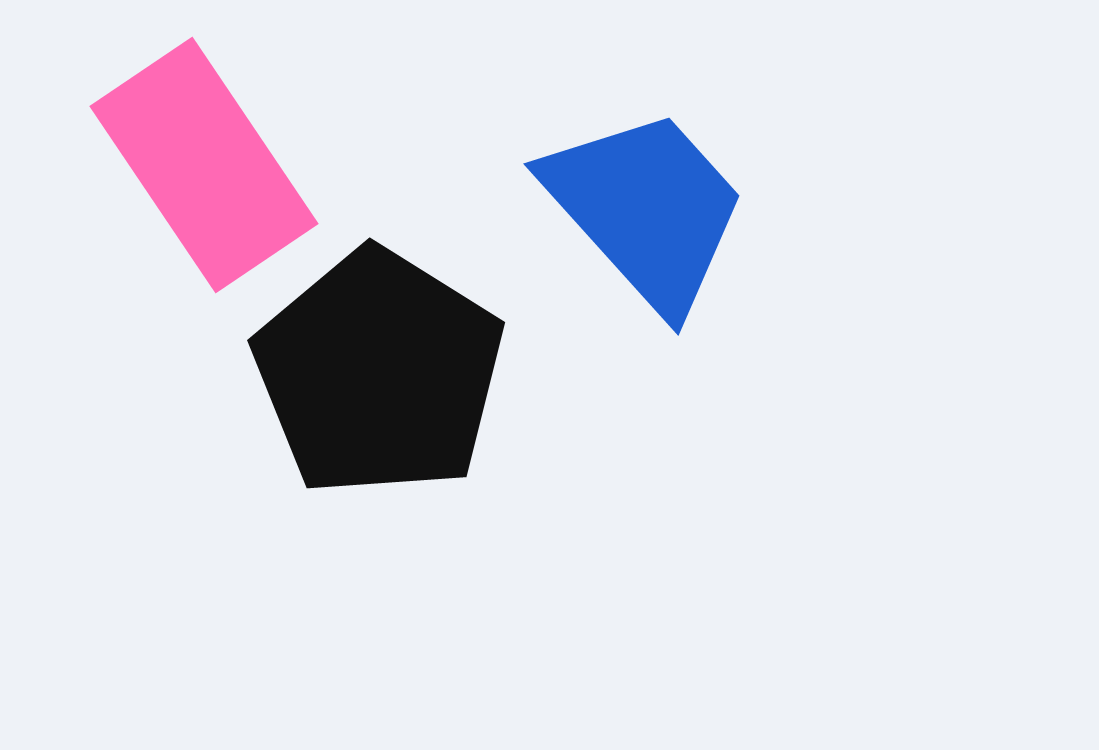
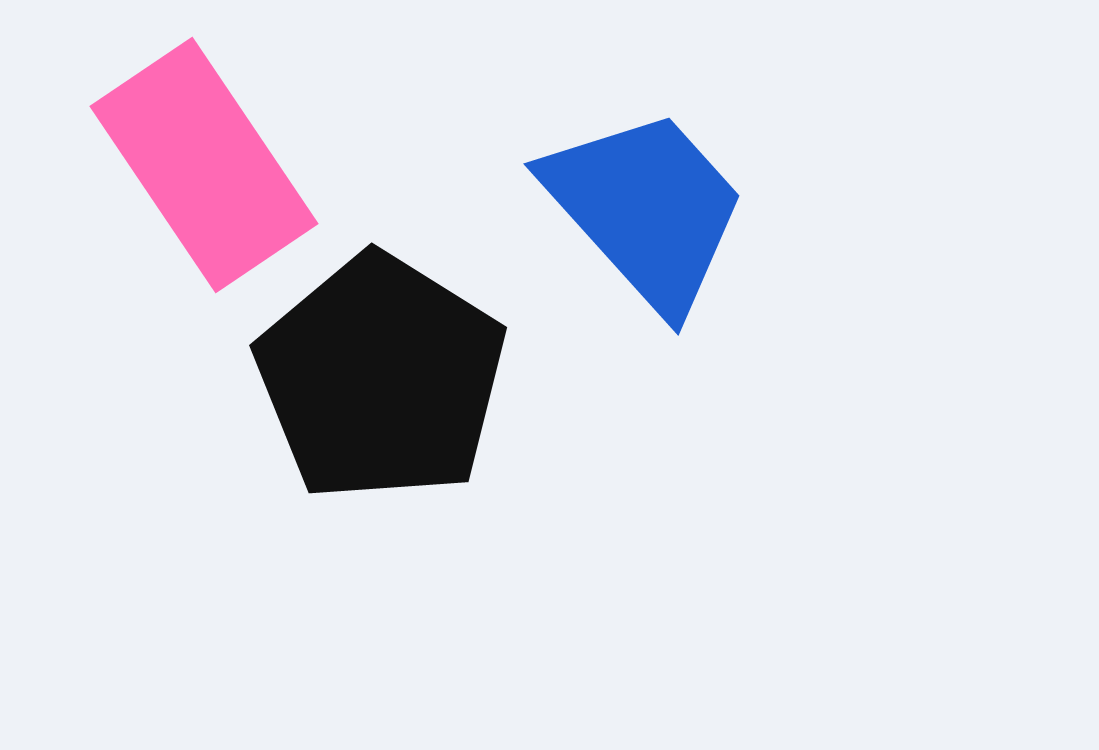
black pentagon: moved 2 px right, 5 px down
